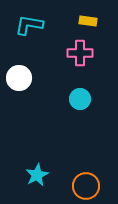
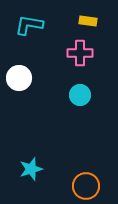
cyan circle: moved 4 px up
cyan star: moved 6 px left, 6 px up; rotated 10 degrees clockwise
